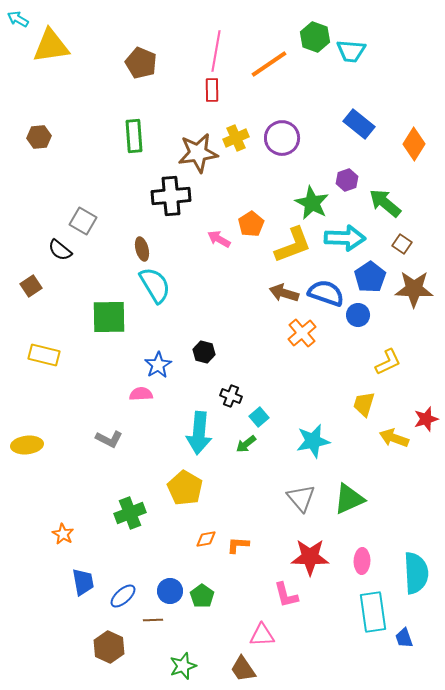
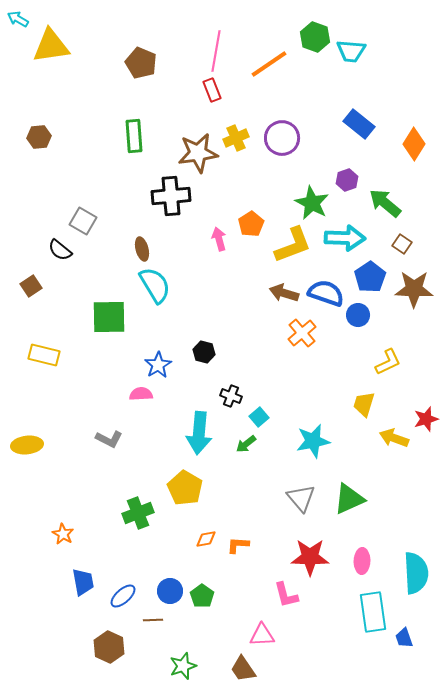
red rectangle at (212, 90): rotated 20 degrees counterclockwise
pink arrow at (219, 239): rotated 45 degrees clockwise
green cross at (130, 513): moved 8 px right
